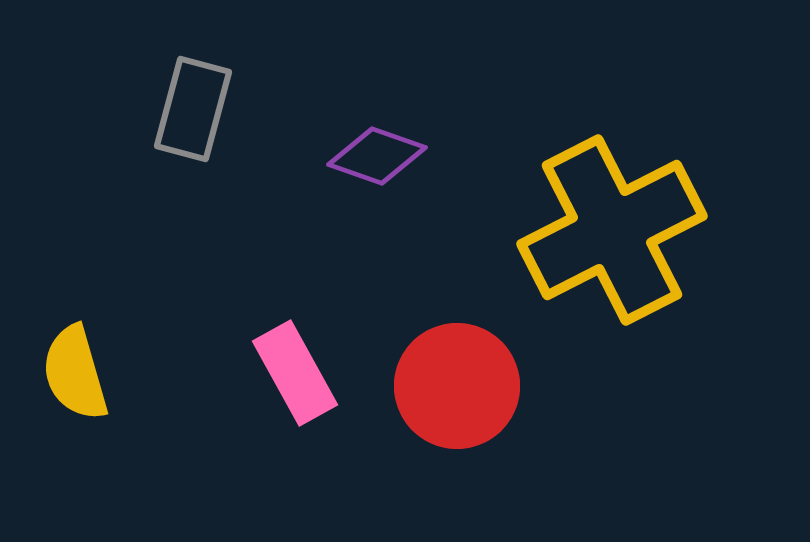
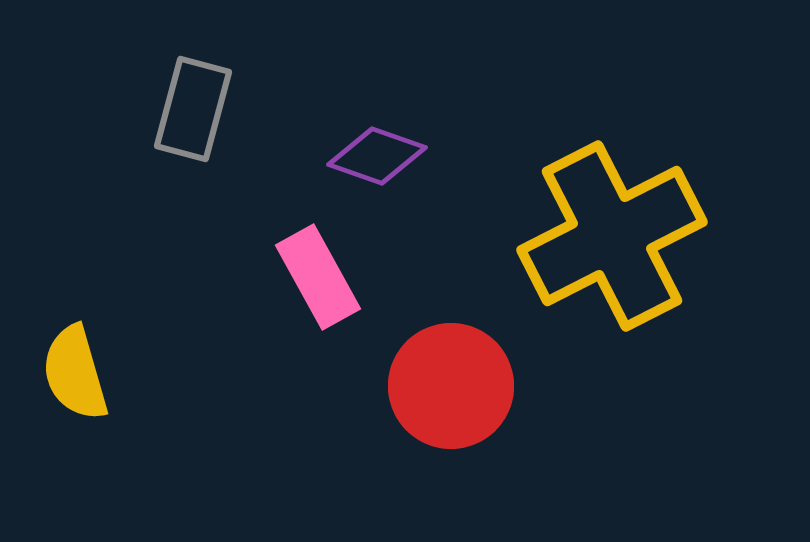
yellow cross: moved 6 px down
pink rectangle: moved 23 px right, 96 px up
red circle: moved 6 px left
